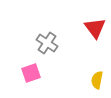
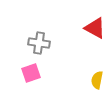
red triangle: rotated 25 degrees counterclockwise
gray cross: moved 8 px left; rotated 25 degrees counterclockwise
